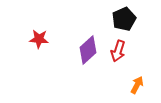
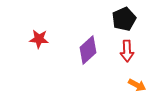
red arrow: moved 9 px right; rotated 20 degrees counterclockwise
orange arrow: rotated 90 degrees clockwise
